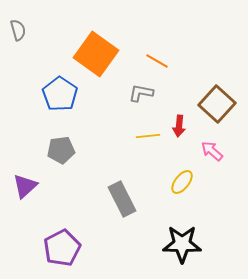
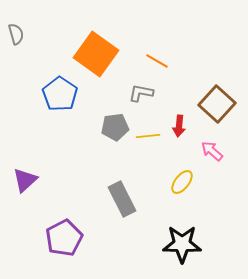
gray semicircle: moved 2 px left, 4 px down
gray pentagon: moved 54 px right, 23 px up
purple triangle: moved 6 px up
purple pentagon: moved 2 px right, 10 px up
